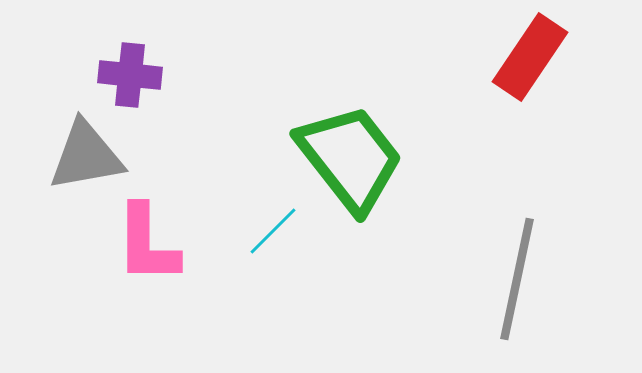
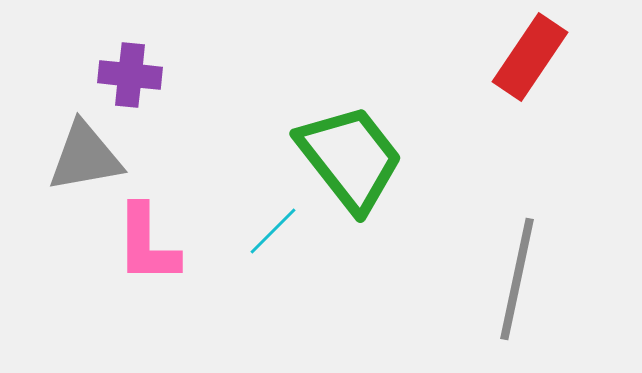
gray triangle: moved 1 px left, 1 px down
